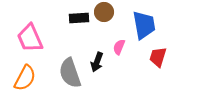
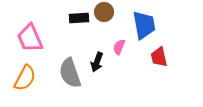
red trapezoid: moved 1 px right; rotated 30 degrees counterclockwise
